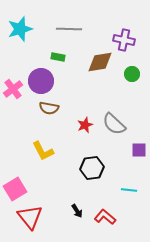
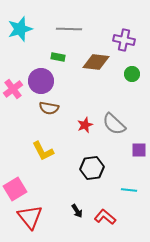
brown diamond: moved 4 px left; rotated 16 degrees clockwise
